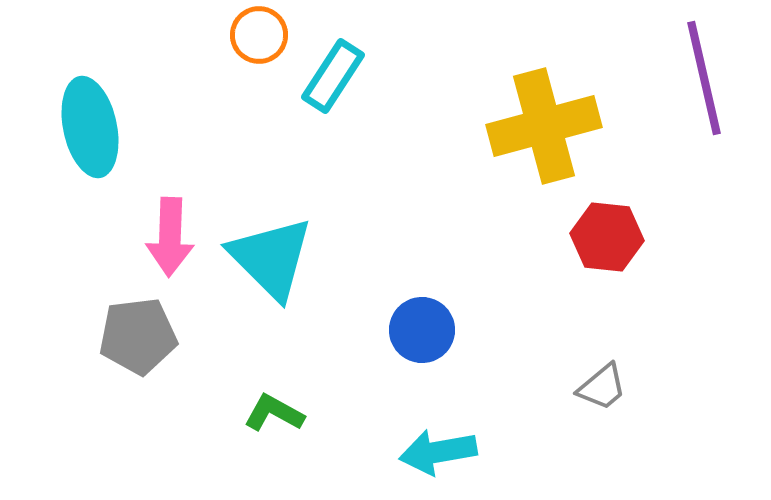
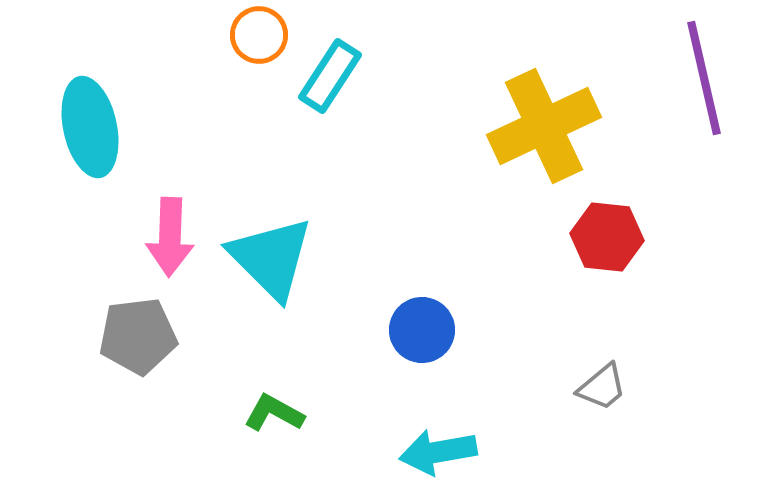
cyan rectangle: moved 3 px left
yellow cross: rotated 10 degrees counterclockwise
